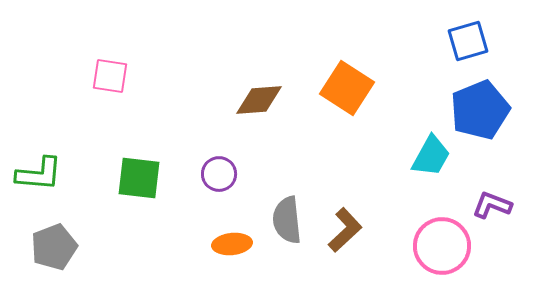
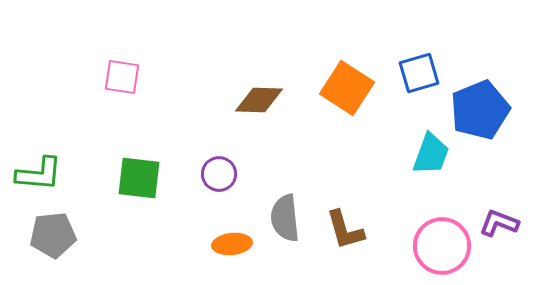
blue square: moved 49 px left, 32 px down
pink square: moved 12 px right, 1 px down
brown diamond: rotated 6 degrees clockwise
cyan trapezoid: moved 2 px up; rotated 9 degrees counterclockwise
purple L-shape: moved 7 px right, 18 px down
gray semicircle: moved 2 px left, 2 px up
brown L-shape: rotated 117 degrees clockwise
gray pentagon: moved 1 px left, 12 px up; rotated 15 degrees clockwise
